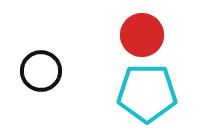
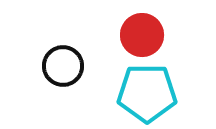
black circle: moved 22 px right, 5 px up
